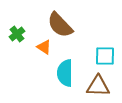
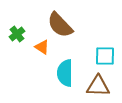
orange triangle: moved 2 px left
